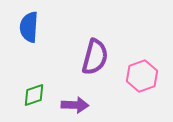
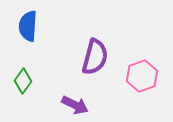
blue semicircle: moved 1 px left, 1 px up
green diamond: moved 11 px left, 14 px up; rotated 35 degrees counterclockwise
purple arrow: rotated 24 degrees clockwise
